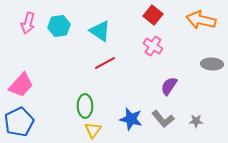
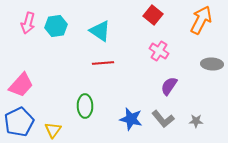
orange arrow: rotated 104 degrees clockwise
cyan hexagon: moved 3 px left
pink cross: moved 6 px right, 5 px down
red line: moved 2 px left; rotated 25 degrees clockwise
yellow triangle: moved 40 px left
